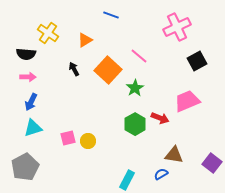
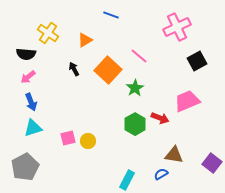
pink arrow: rotated 140 degrees clockwise
blue arrow: rotated 48 degrees counterclockwise
